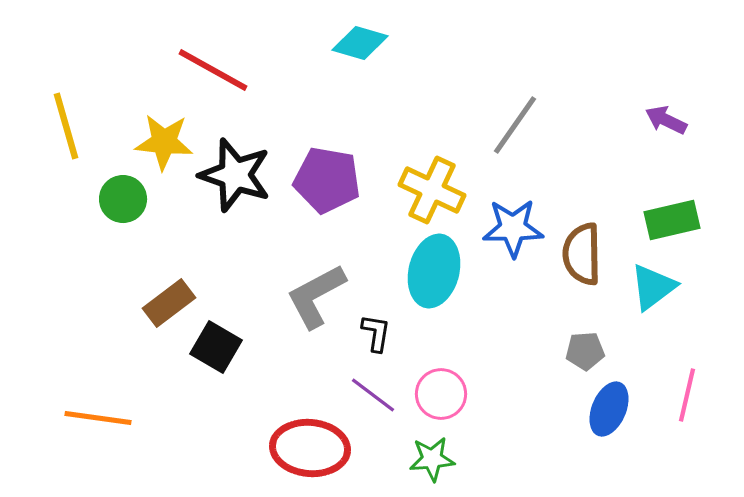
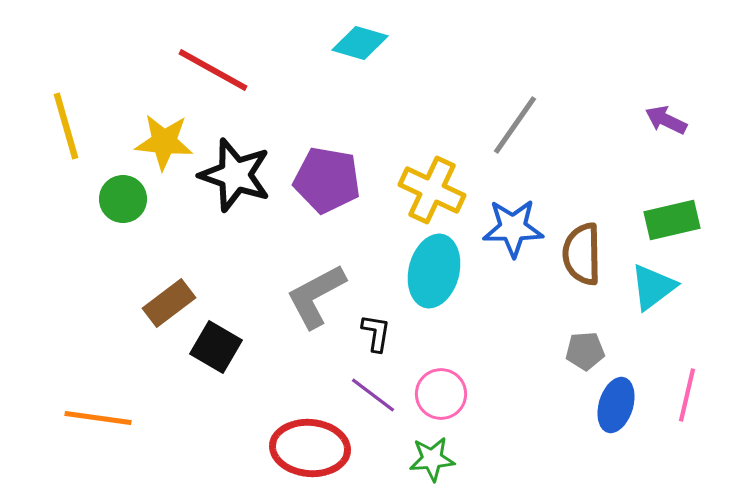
blue ellipse: moved 7 px right, 4 px up; rotated 6 degrees counterclockwise
